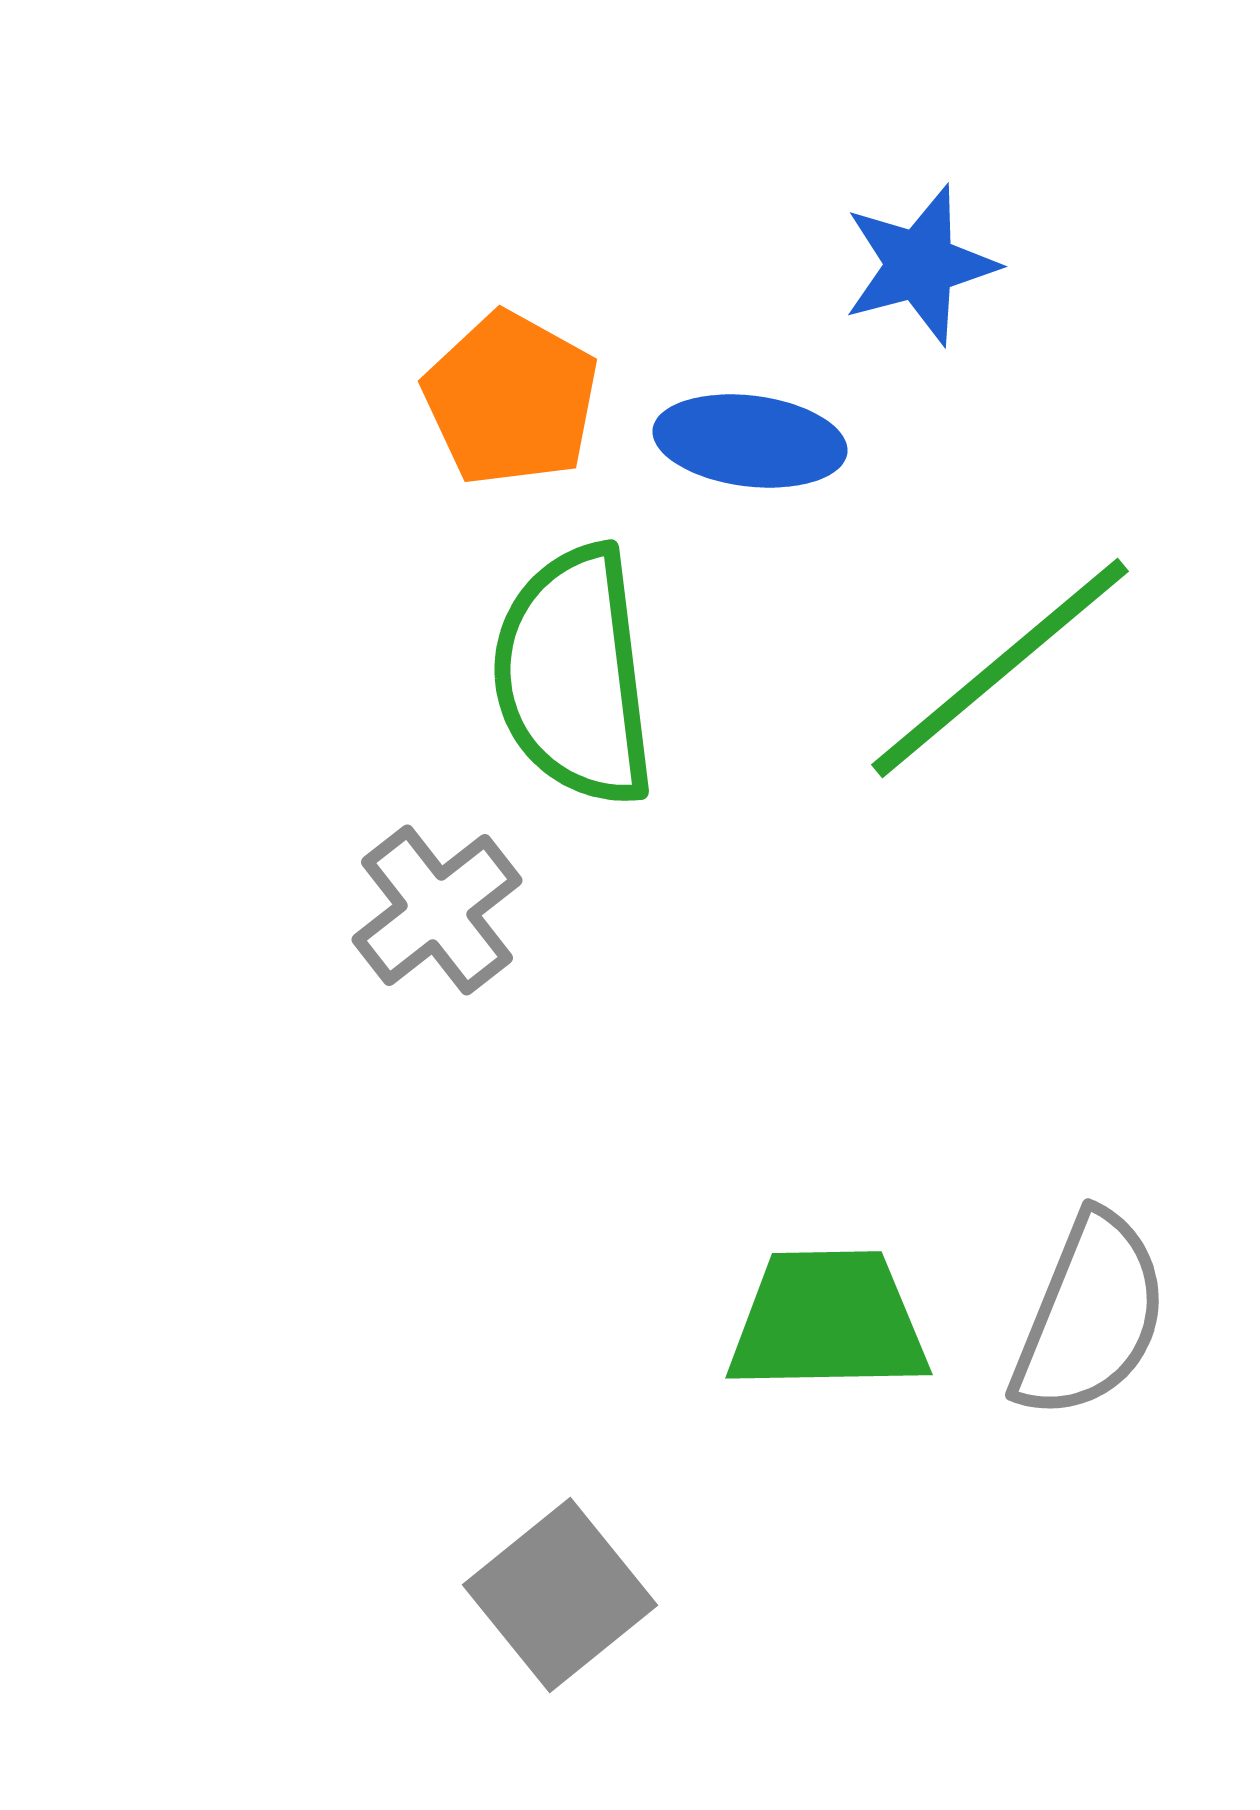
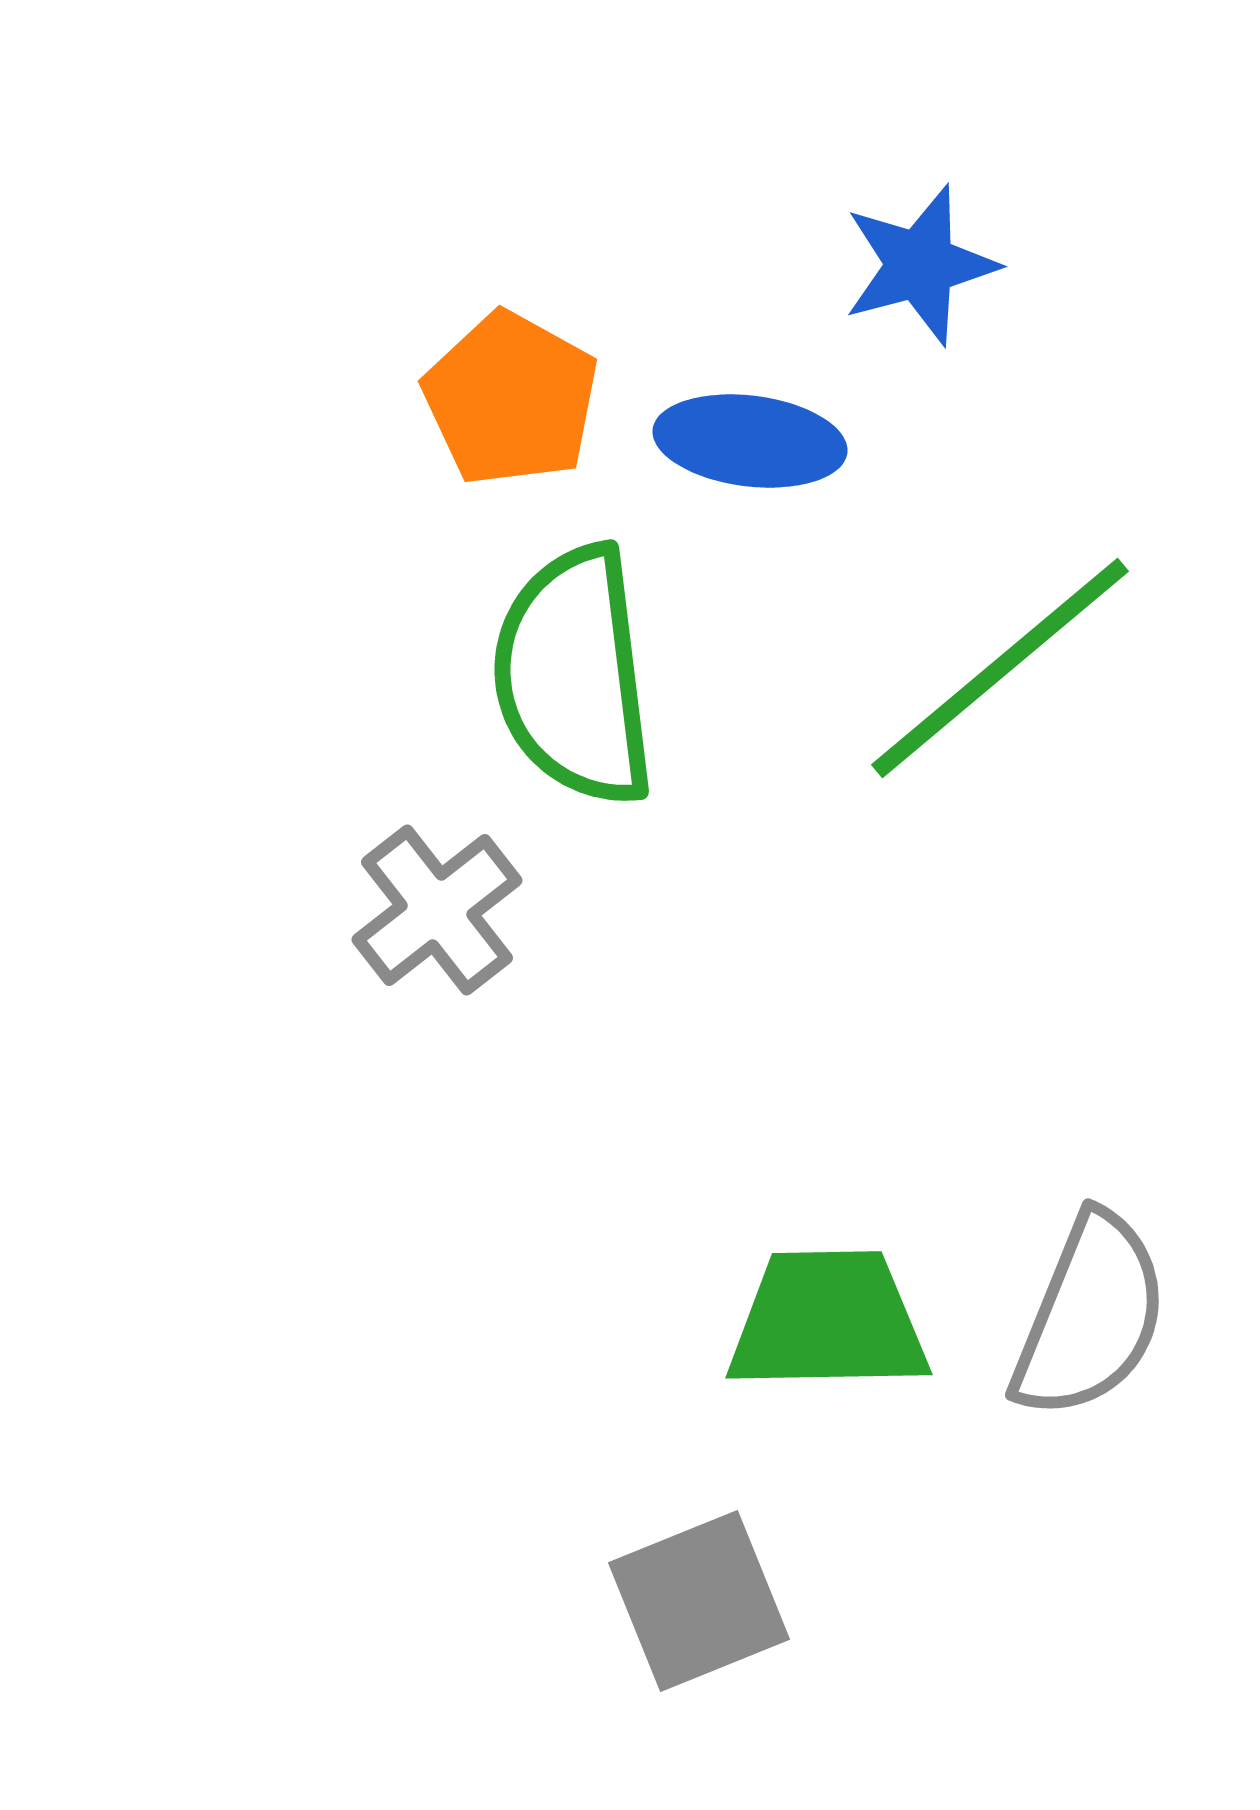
gray square: moved 139 px right, 6 px down; rotated 17 degrees clockwise
